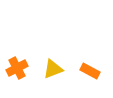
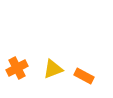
orange rectangle: moved 6 px left, 5 px down
